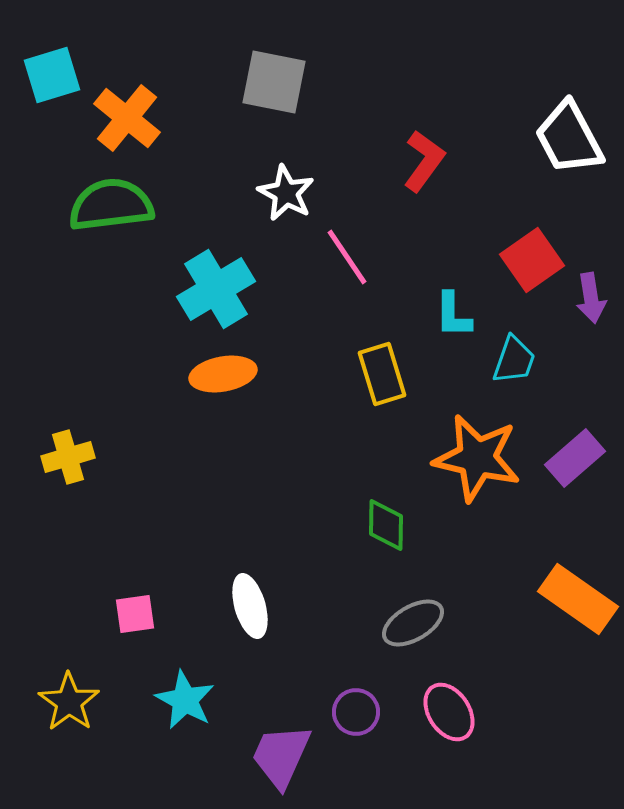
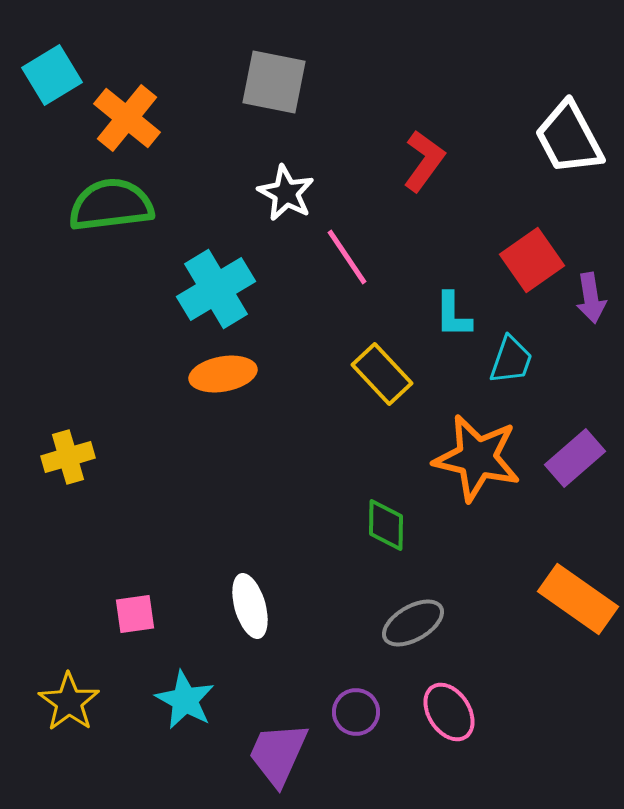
cyan square: rotated 14 degrees counterclockwise
cyan trapezoid: moved 3 px left
yellow rectangle: rotated 26 degrees counterclockwise
purple trapezoid: moved 3 px left, 2 px up
